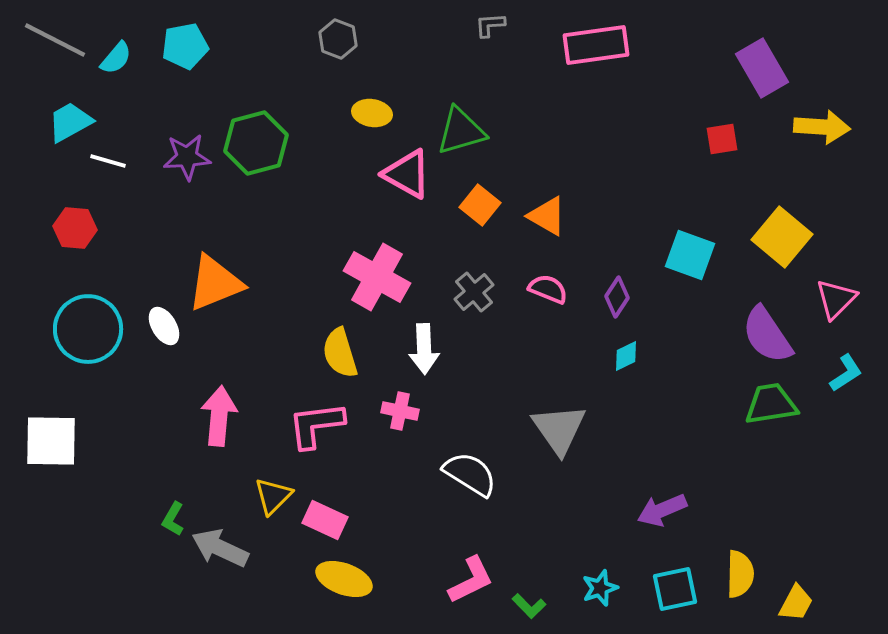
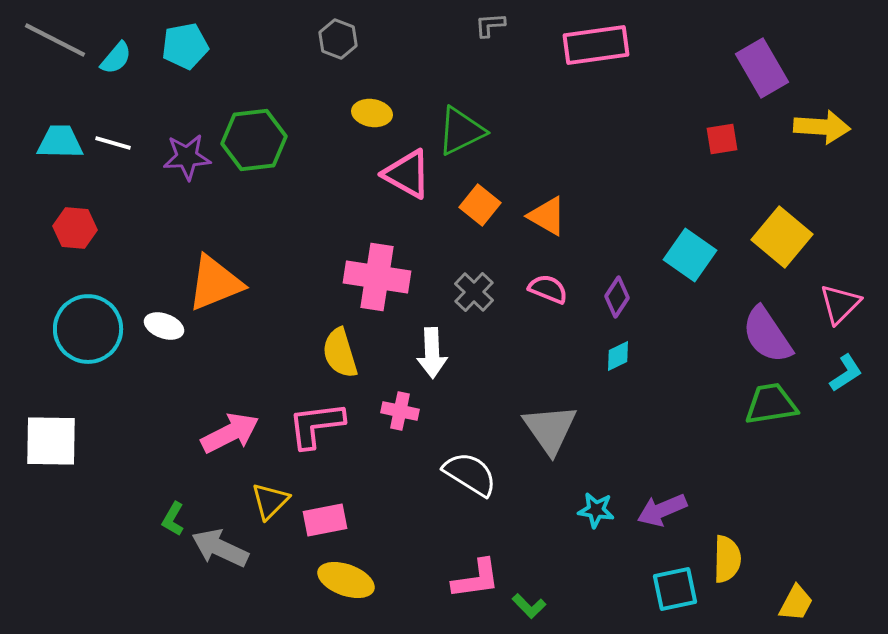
cyan trapezoid at (70, 122): moved 10 px left, 20 px down; rotated 30 degrees clockwise
green triangle at (461, 131): rotated 10 degrees counterclockwise
green hexagon at (256, 143): moved 2 px left, 3 px up; rotated 8 degrees clockwise
white line at (108, 161): moved 5 px right, 18 px up
cyan square at (690, 255): rotated 15 degrees clockwise
pink cross at (377, 277): rotated 20 degrees counterclockwise
gray cross at (474, 292): rotated 6 degrees counterclockwise
pink triangle at (836, 299): moved 4 px right, 5 px down
white ellipse at (164, 326): rotated 39 degrees counterclockwise
white arrow at (424, 349): moved 8 px right, 4 px down
cyan diamond at (626, 356): moved 8 px left
pink arrow at (219, 416): moved 11 px right, 17 px down; rotated 58 degrees clockwise
gray triangle at (559, 429): moved 9 px left
yellow triangle at (273, 496): moved 3 px left, 5 px down
pink rectangle at (325, 520): rotated 36 degrees counterclockwise
yellow semicircle at (740, 574): moved 13 px left, 15 px up
yellow ellipse at (344, 579): moved 2 px right, 1 px down
pink L-shape at (471, 580): moved 5 px right, 1 px up; rotated 18 degrees clockwise
cyan star at (600, 588): moved 4 px left, 78 px up; rotated 27 degrees clockwise
